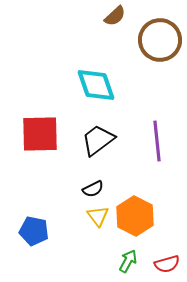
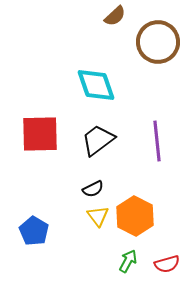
brown circle: moved 2 px left, 2 px down
blue pentagon: rotated 20 degrees clockwise
